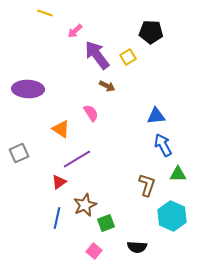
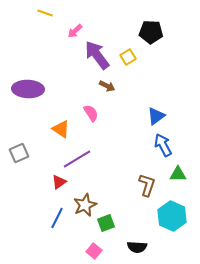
blue triangle: rotated 30 degrees counterclockwise
blue line: rotated 15 degrees clockwise
